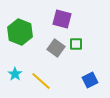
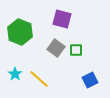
green square: moved 6 px down
yellow line: moved 2 px left, 2 px up
